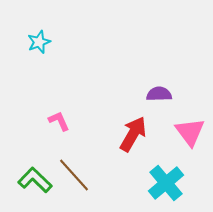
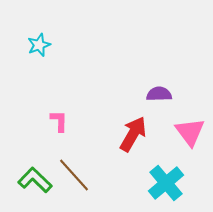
cyan star: moved 3 px down
pink L-shape: rotated 25 degrees clockwise
